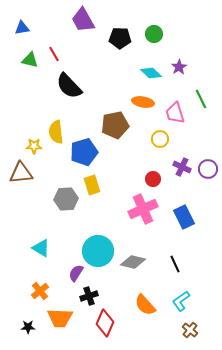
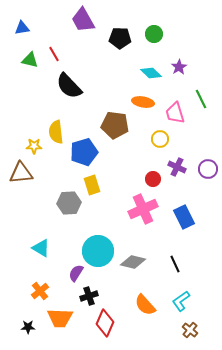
brown pentagon: rotated 20 degrees clockwise
purple cross: moved 5 px left
gray hexagon: moved 3 px right, 4 px down
